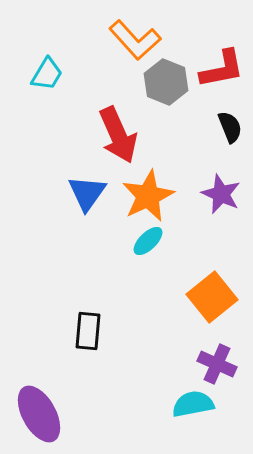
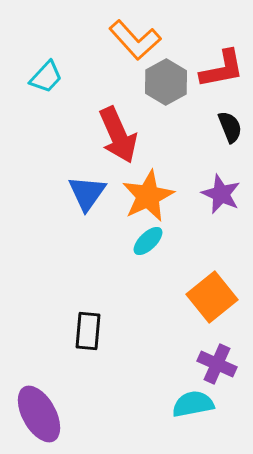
cyan trapezoid: moved 1 px left, 3 px down; rotated 12 degrees clockwise
gray hexagon: rotated 9 degrees clockwise
